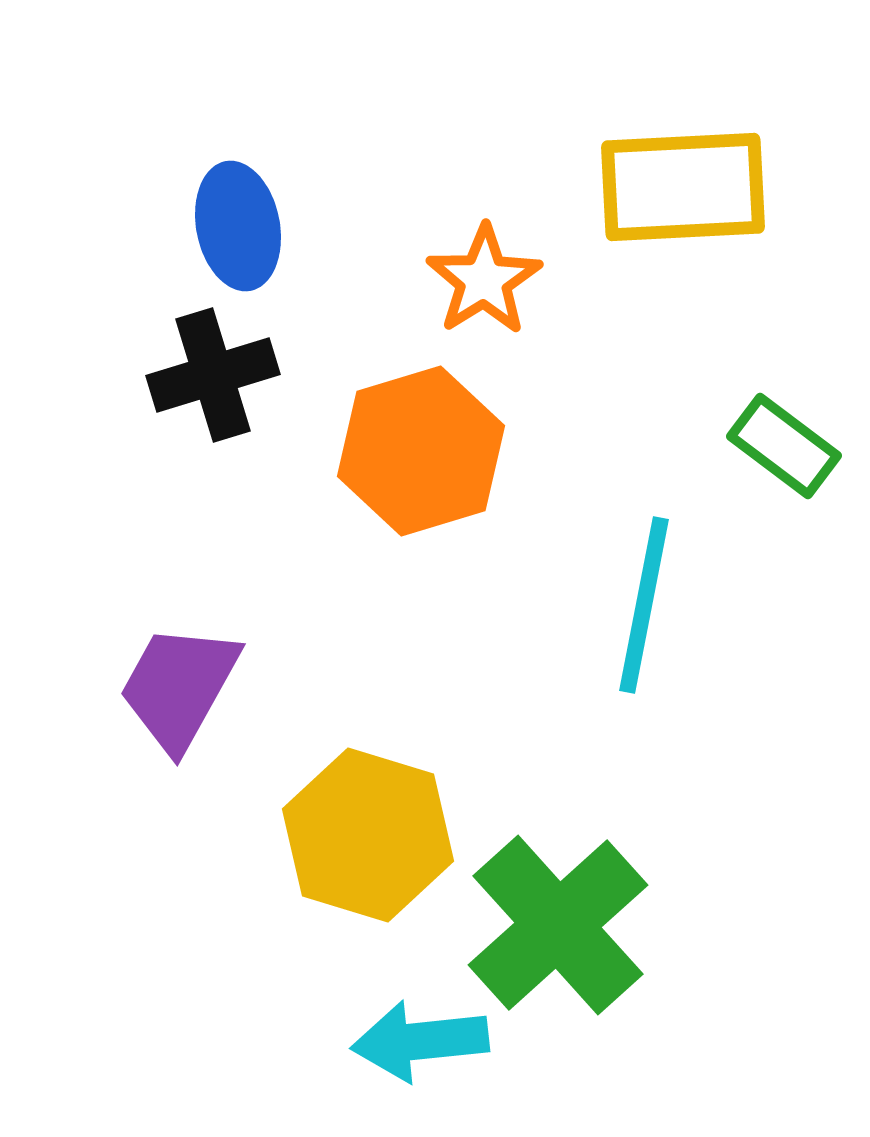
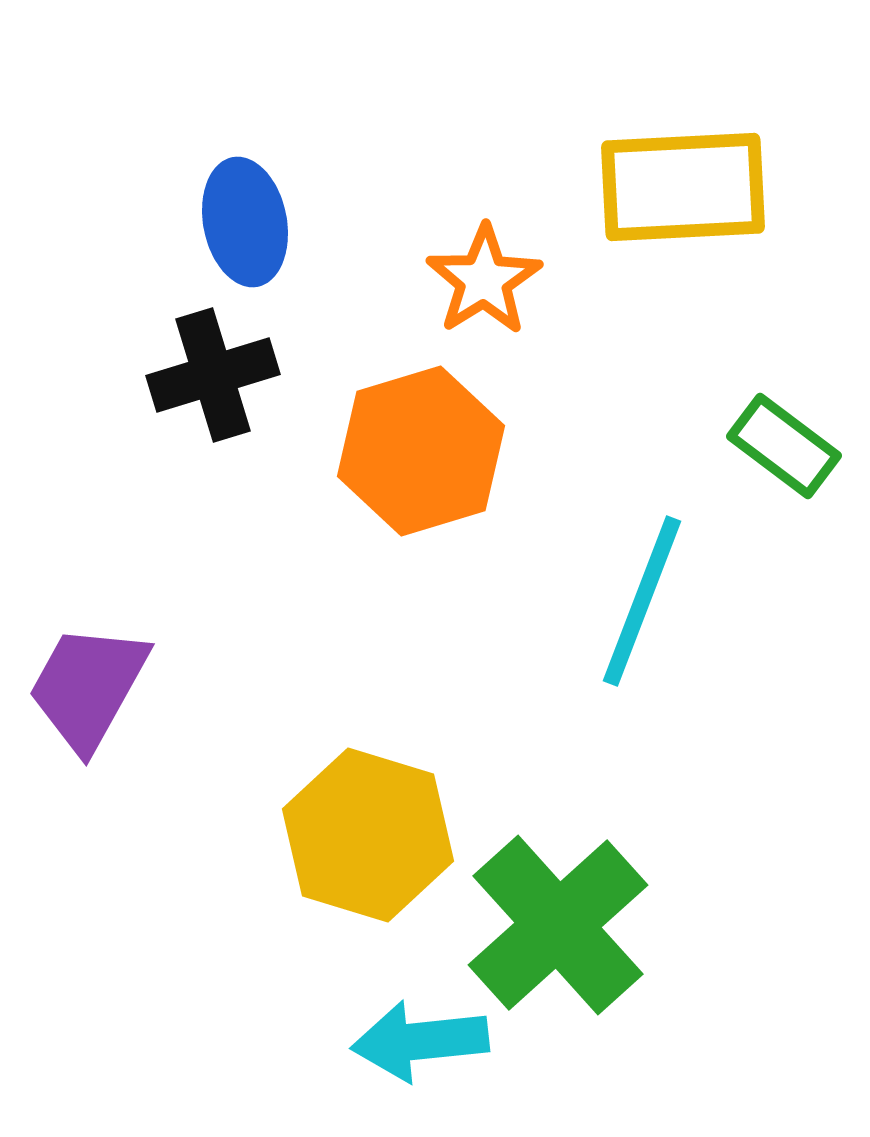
blue ellipse: moved 7 px right, 4 px up
cyan line: moved 2 px left, 4 px up; rotated 10 degrees clockwise
purple trapezoid: moved 91 px left
